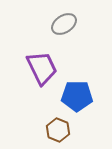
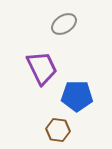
brown hexagon: rotated 15 degrees counterclockwise
